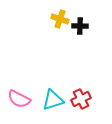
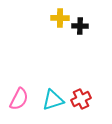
yellow cross: moved 1 px up; rotated 18 degrees counterclockwise
pink semicircle: rotated 90 degrees counterclockwise
